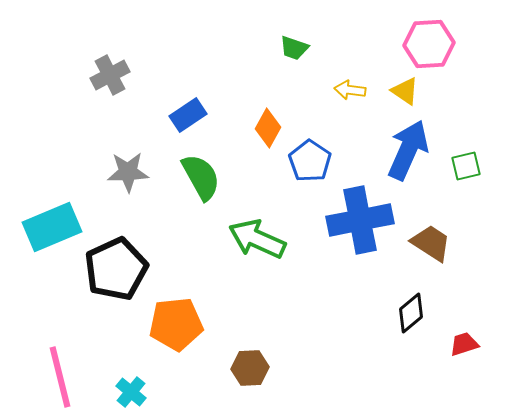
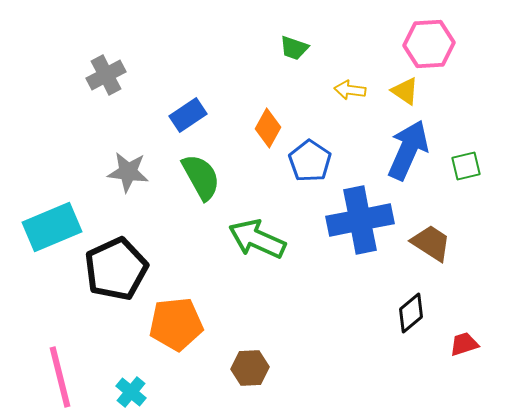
gray cross: moved 4 px left
gray star: rotated 9 degrees clockwise
